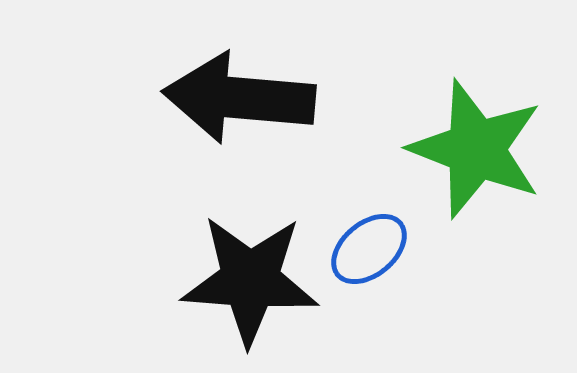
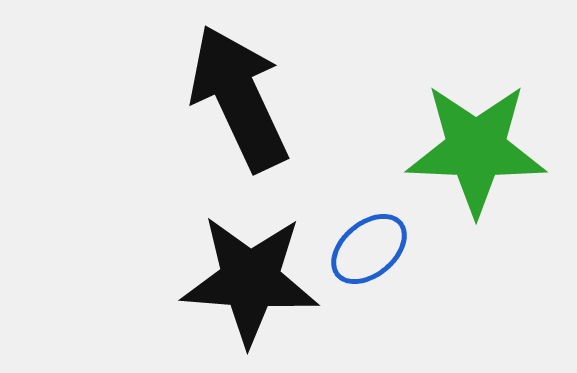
black arrow: rotated 60 degrees clockwise
green star: rotated 19 degrees counterclockwise
